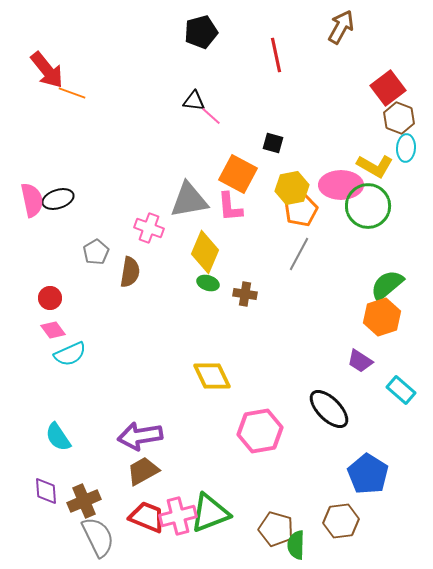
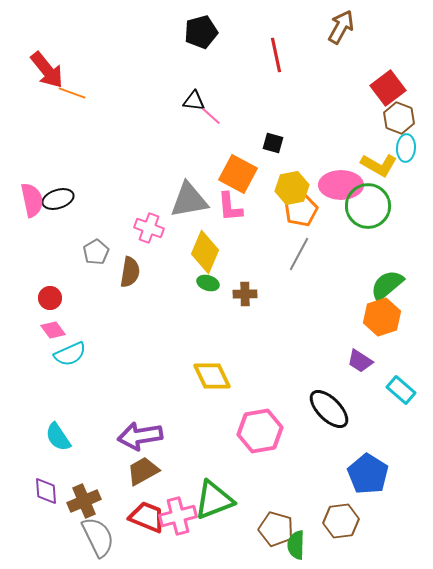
yellow L-shape at (375, 166): moved 4 px right, 1 px up
brown cross at (245, 294): rotated 10 degrees counterclockwise
green triangle at (210, 513): moved 4 px right, 13 px up
